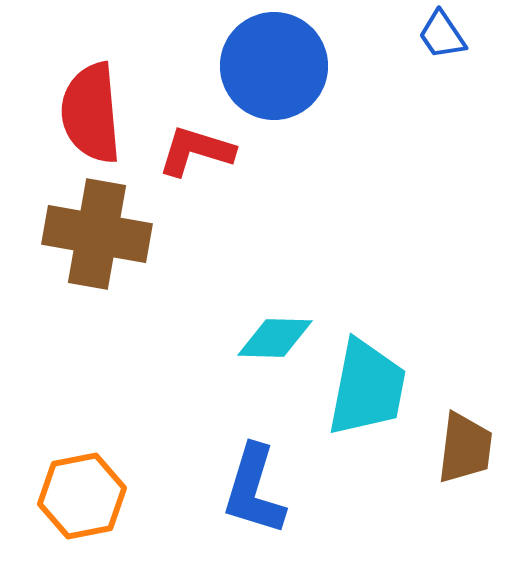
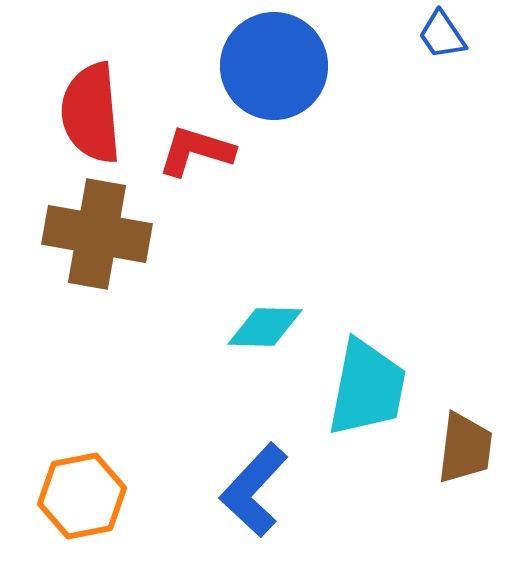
cyan diamond: moved 10 px left, 11 px up
blue L-shape: rotated 26 degrees clockwise
